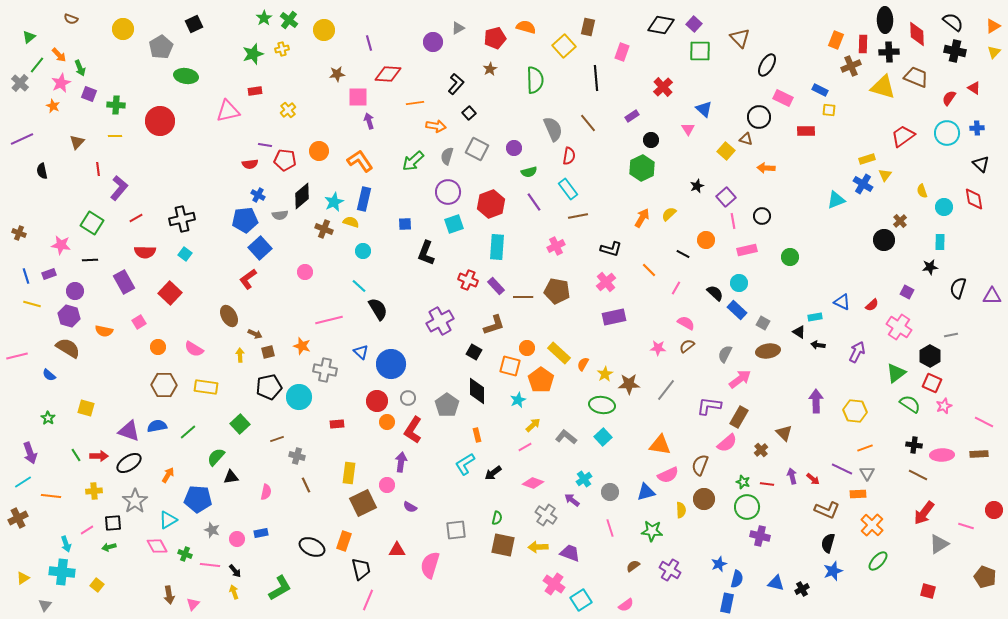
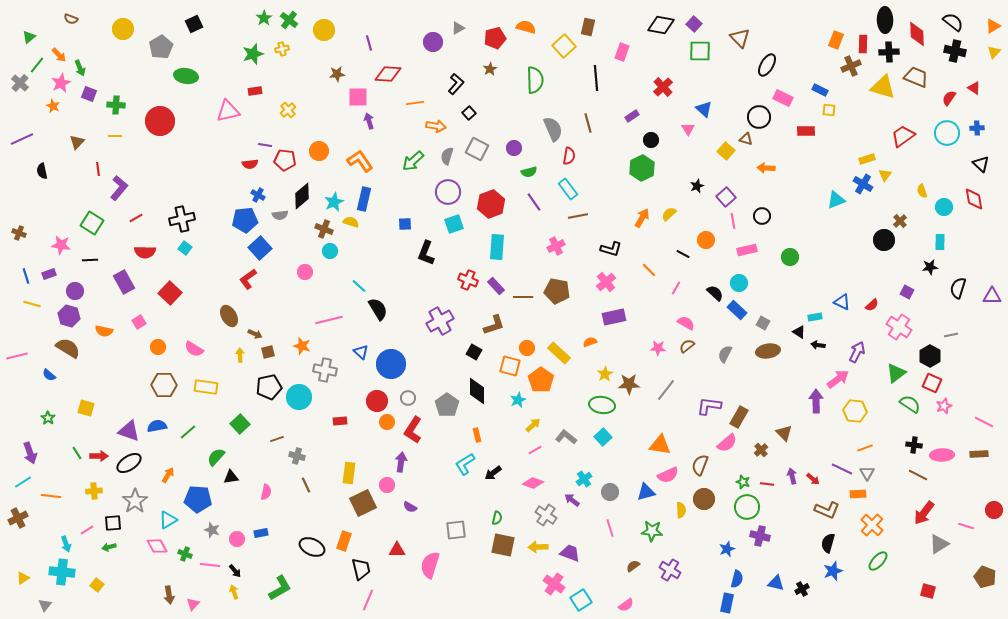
brown line at (588, 123): rotated 24 degrees clockwise
cyan circle at (363, 251): moved 33 px left
cyan square at (185, 254): moved 6 px up
orange semicircle at (583, 364): moved 7 px right, 22 px up; rotated 40 degrees clockwise
pink arrow at (740, 379): moved 98 px right
red rectangle at (337, 424): moved 3 px right, 3 px up
pink line at (525, 447): moved 10 px right, 3 px down
green line at (76, 455): moved 1 px right, 2 px up
blue star at (719, 564): moved 8 px right, 15 px up
